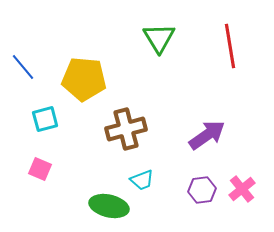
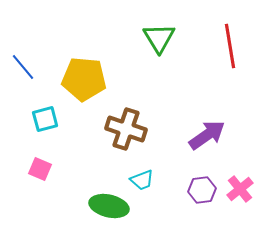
brown cross: rotated 33 degrees clockwise
pink cross: moved 2 px left
